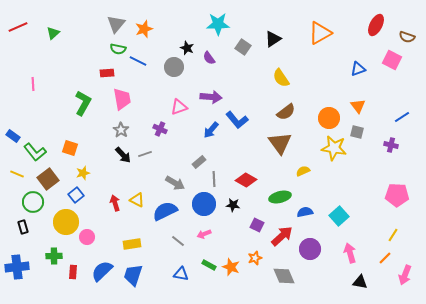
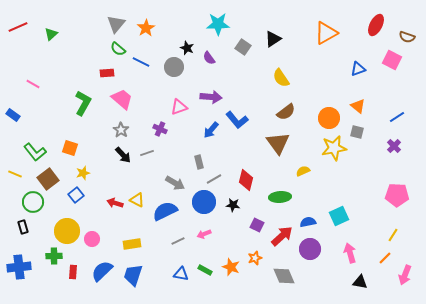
orange star at (144, 29): moved 2 px right, 1 px up; rotated 12 degrees counterclockwise
green triangle at (53, 33): moved 2 px left, 1 px down
orange triangle at (320, 33): moved 6 px right
green semicircle at (118, 49): rotated 28 degrees clockwise
blue line at (138, 61): moved 3 px right, 1 px down
pink line at (33, 84): rotated 56 degrees counterclockwise
pink trapezoid at (122, 99): rotated 40 degrees counterclockwise
orange triangle at (358, 106): rotated 14 degrees counterclockwise
blue line at (402, 117): moved 5 px left
blue rectangle at (13, 136): moved 21 px up
brown triangle at (280, 143): moved 2 px left
purple cross at (391, 145): moved 3 px right, 1 px down; rotated 32 degrees clockwise
yellow star at (334, 148): rotated 20 degrees counterclockwise
gray line at (145, 154): moved 2 px right, 1 px up
gray rectangle at (199, 162): rotated 64 degrees counterclockwise
yellow line at (17, 174): moved 2 px left
gray line at (214, 179): rotated 63 degrees clockwise
red diamond at (246, 180): rotated 75 degrees clockwise
green ellipse at (280, 197): rotated 10 degrees clockwise
red arrow at (115, 203): rotated 56 degrees counterclockwise
blue circle at (204, 204): moved 2 px up
blue semicircle at (305, 212): moved 3 px right, 10 px down
cyan square at (339, 216): rotated 18 degrees clockwise
yellow circle at (66, 222): moved 1 px right, 9 px down
pink circle at (87, 237): moved 5 px right, 2 px down
gray line at (178, 241): rotated 64 degrees counterclockwise
green rectangle at (209, 265): moved 4 px left, 5 px down
blue cross at (17, 267): moved 2 px right
